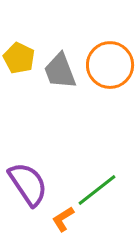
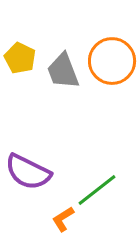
yellow pentagon: moved 1 px right
orange circle: moved 2 px right, 4 px up
gray trapezoid: moved 3 px right
purple semicircle: moved 12 px up; rotated 150 degrees clockwise
